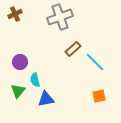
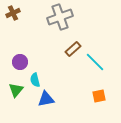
brown cross: moved 2 px left, 1 px up
green triangle: moved 2 px left, 1 px up
